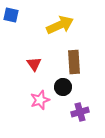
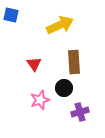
black circle: moved 1 px right, 1 px down
